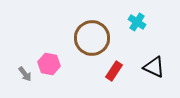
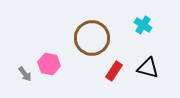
cyan cross: moved 6 px right, 3 px down
black triangle: moved 6 px left, 1 px down; rotated 10 degrees counterclockwise
